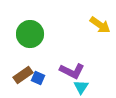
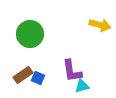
yellow arrow: rotated 20 degrees counterclockwise
purple L-shape: rotated 55 degrees clockwise
cyan triangle: moved 1 px right, 1 px up; rotated 42 degrees clockwise
